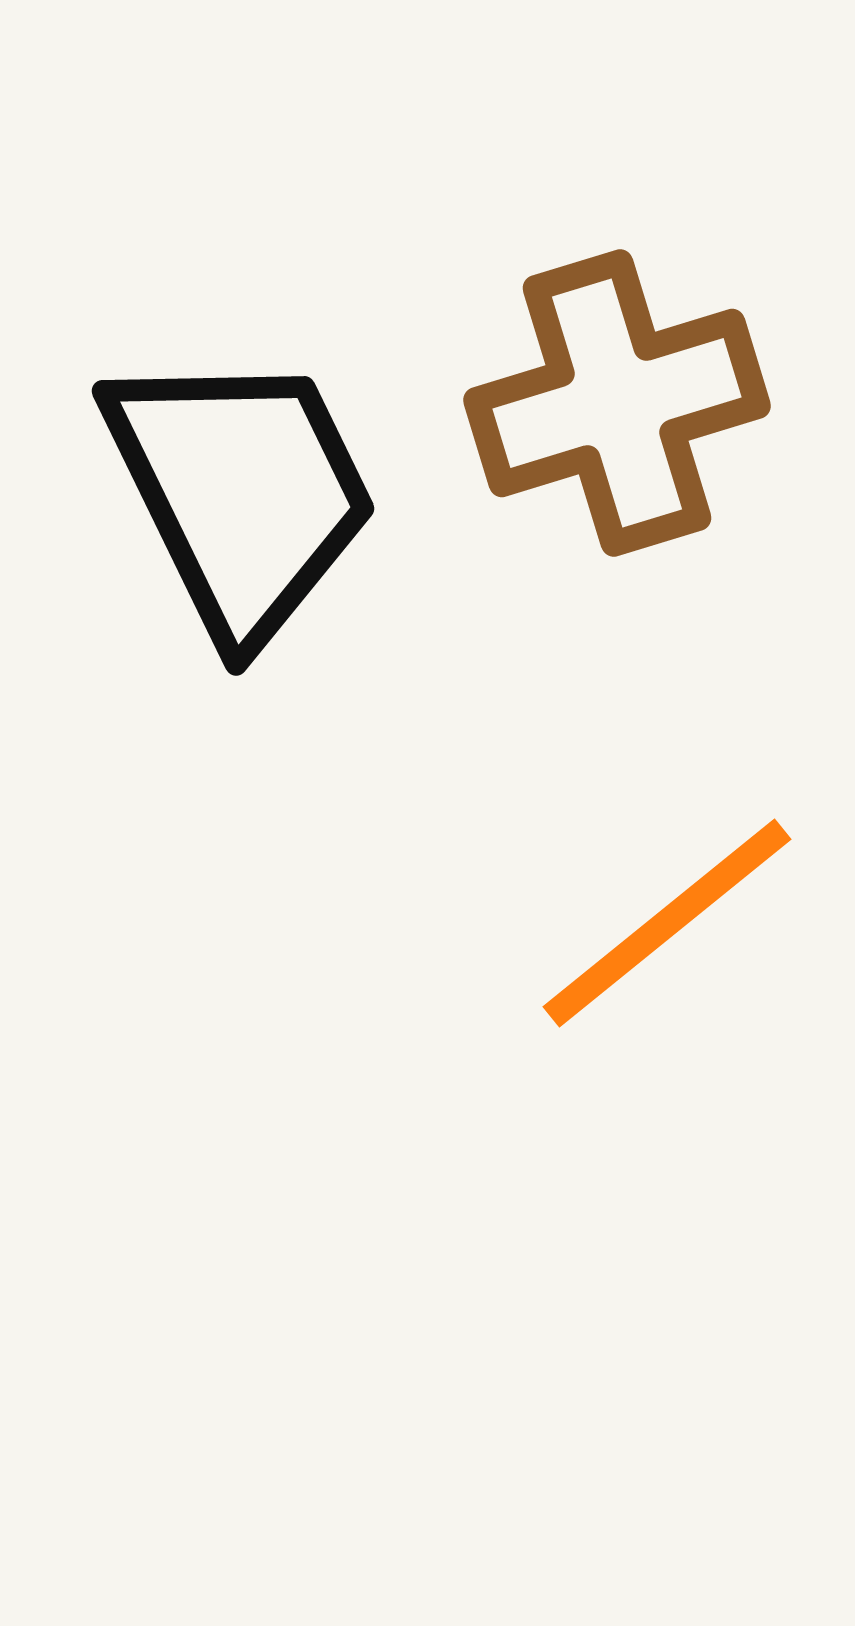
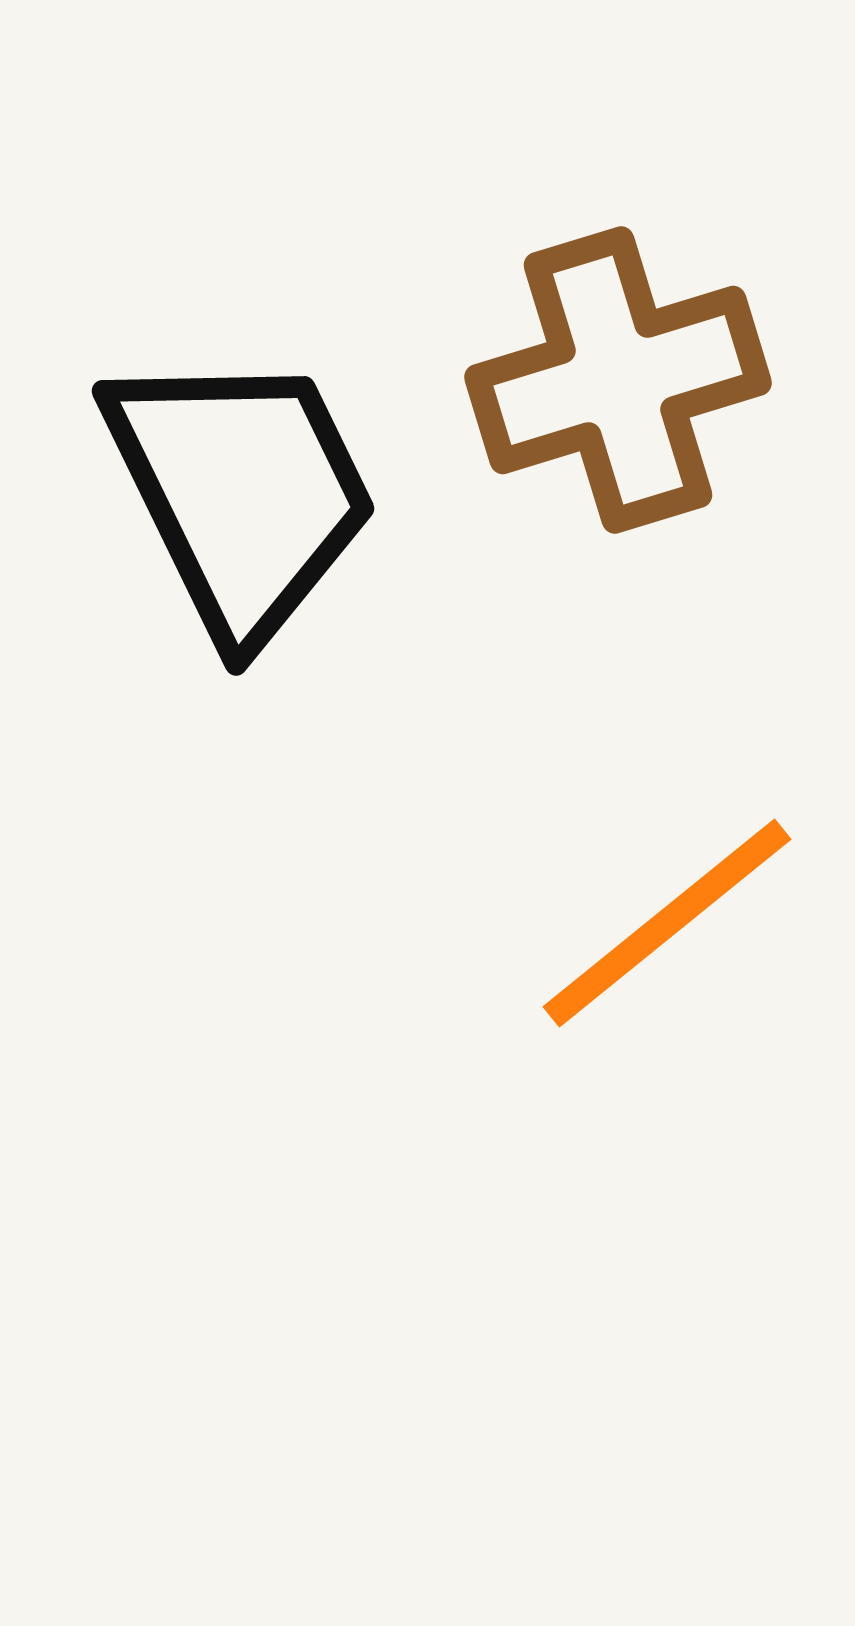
brown cross: moved 1 px right, 23 px up
